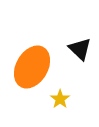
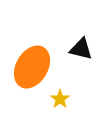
black triangle: moved 1 px right; rotated 30 degrees counterclockwise
